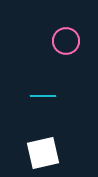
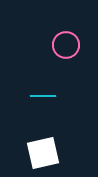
pink circle: moved 4 px down
